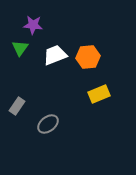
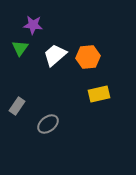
white trapezoid: rotated 20 degrees counterclockwise
yellow rectangle: rotated 10 degrees clockwise
